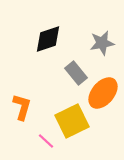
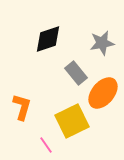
pink line: moved 4 px down; rotated 12 degrees clockwise
